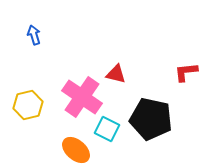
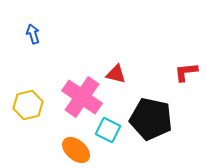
blue arrow: moved 1 px left, 1 px up
cyan square: moved 1 px right, 1 px down
